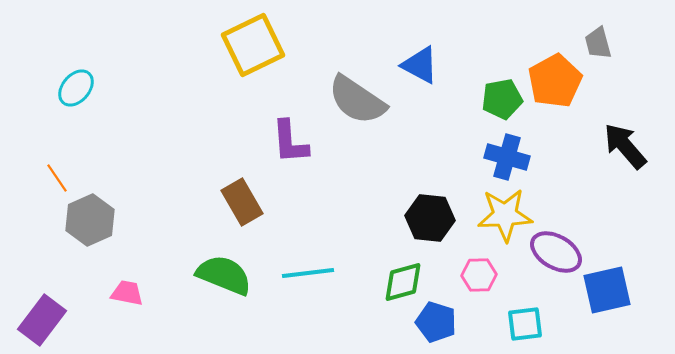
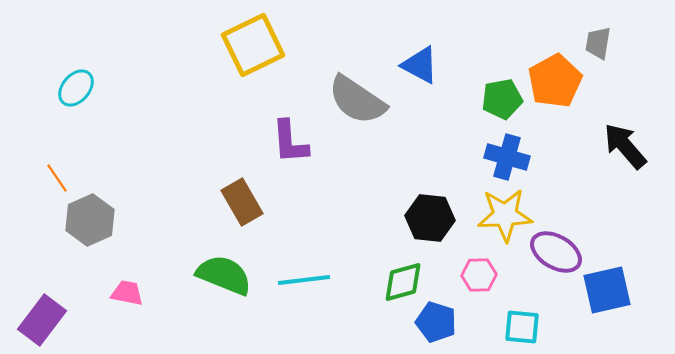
gray trapezoid: rotated 24 degrees clockwise
cyan line: moved 4 px left, 7 px down
cyan square: moved 3 px left, 3 px down; rotated 12 degrees clockwise
